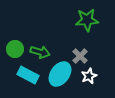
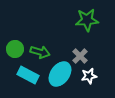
white star: rotated 14 degrees clockwise
